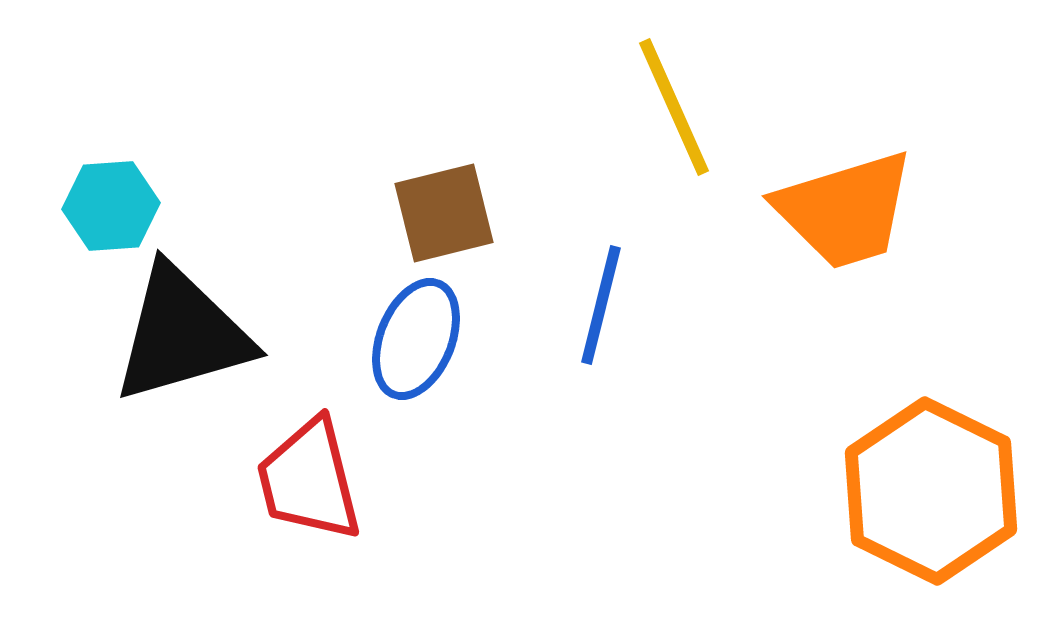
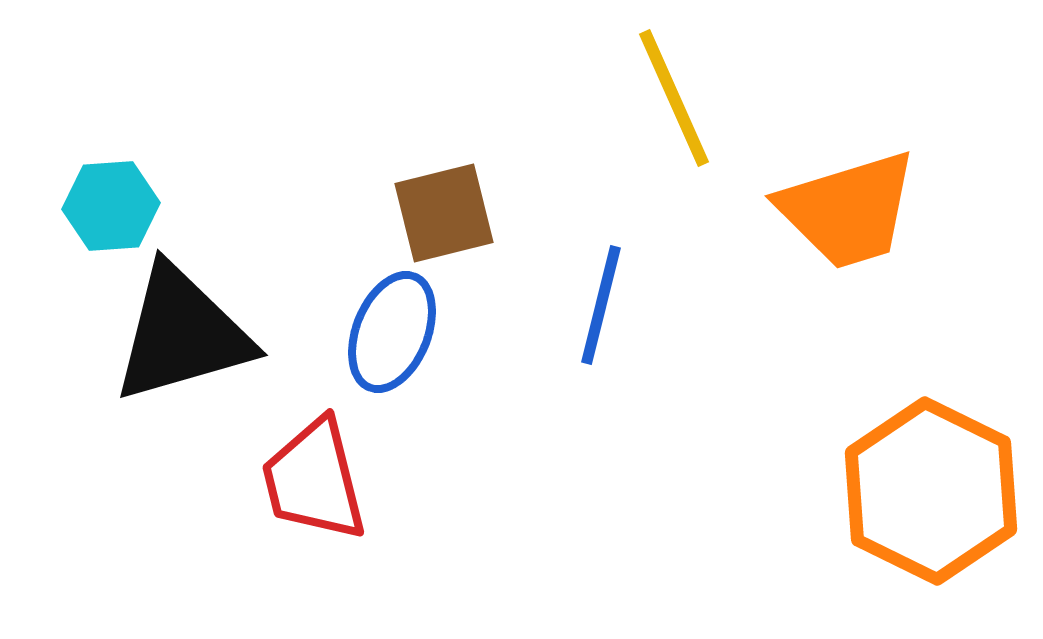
yellow line: moved 9 px up
orange trapezoid: moved 3 px right
blue ellipse: moved 24 px left, 7 px up
red trapezoid: moved 5 px right
